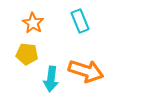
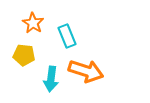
cyan rectangle: moved 13 px left, 15 px down
yellow pentagon: moved 3 px left, 1 px down
